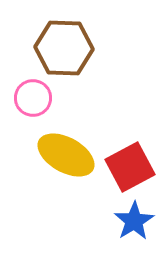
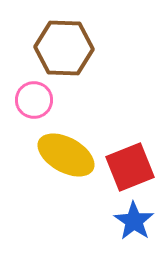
pink circle: moved 1 px right, 2 px down
red square: rotated 6 degrees clockwise
blue star: rotated 6 degrees counterclockwise
